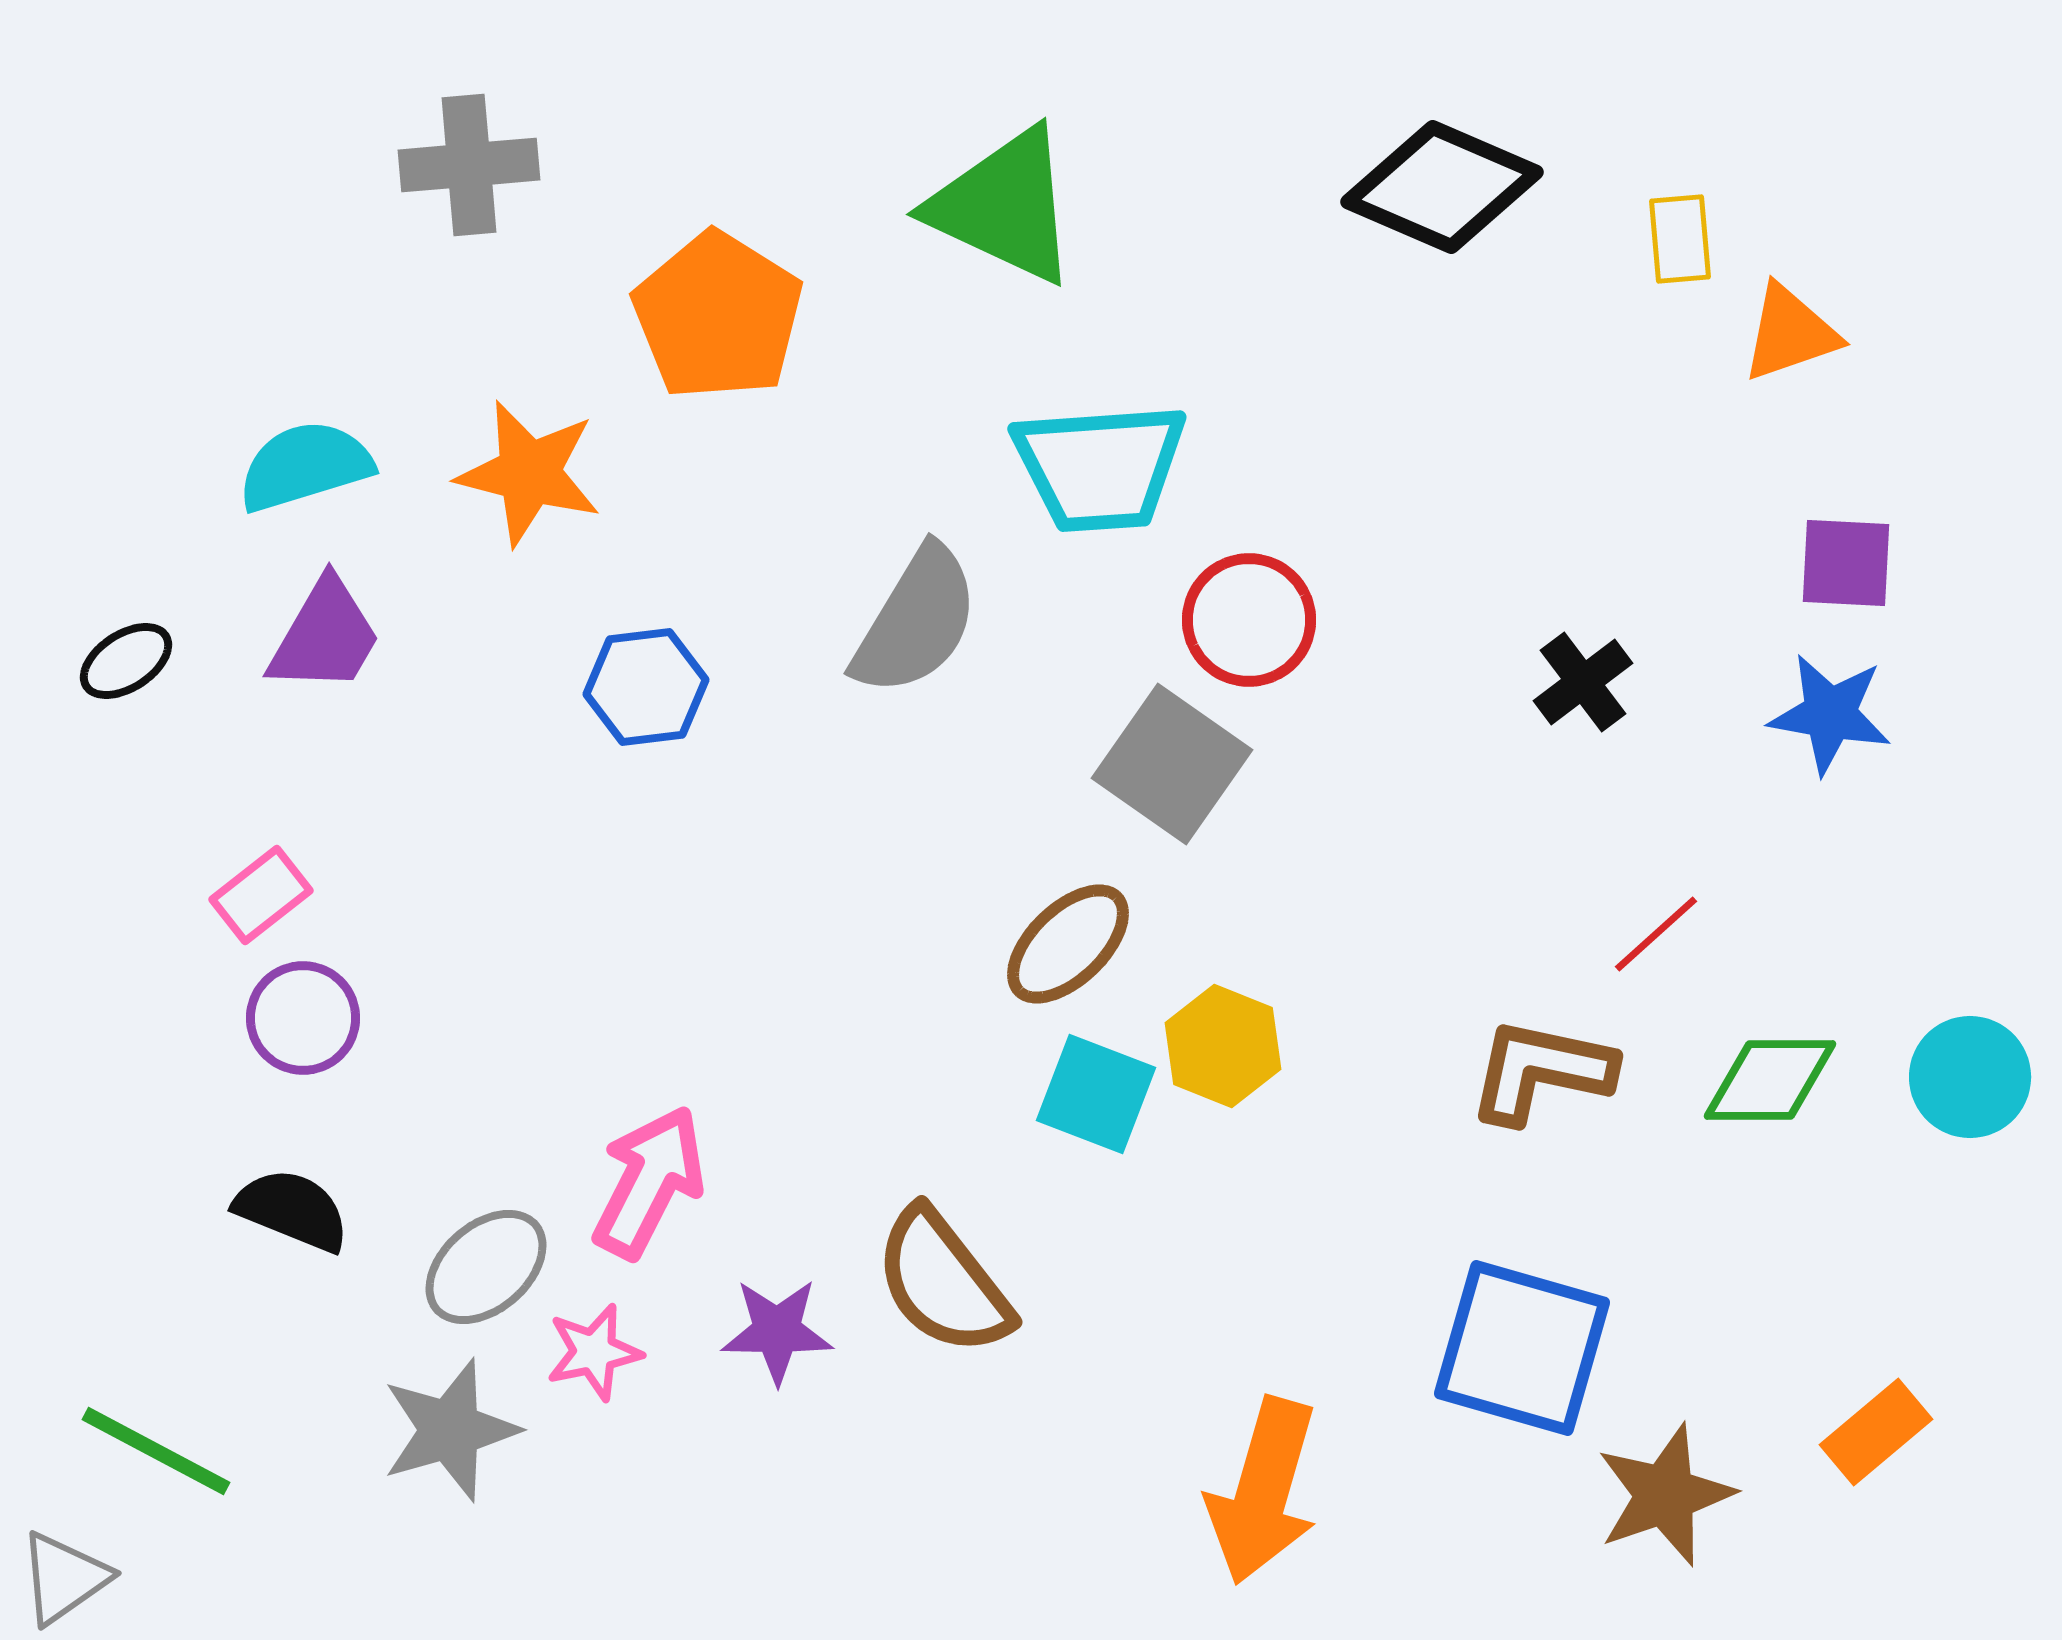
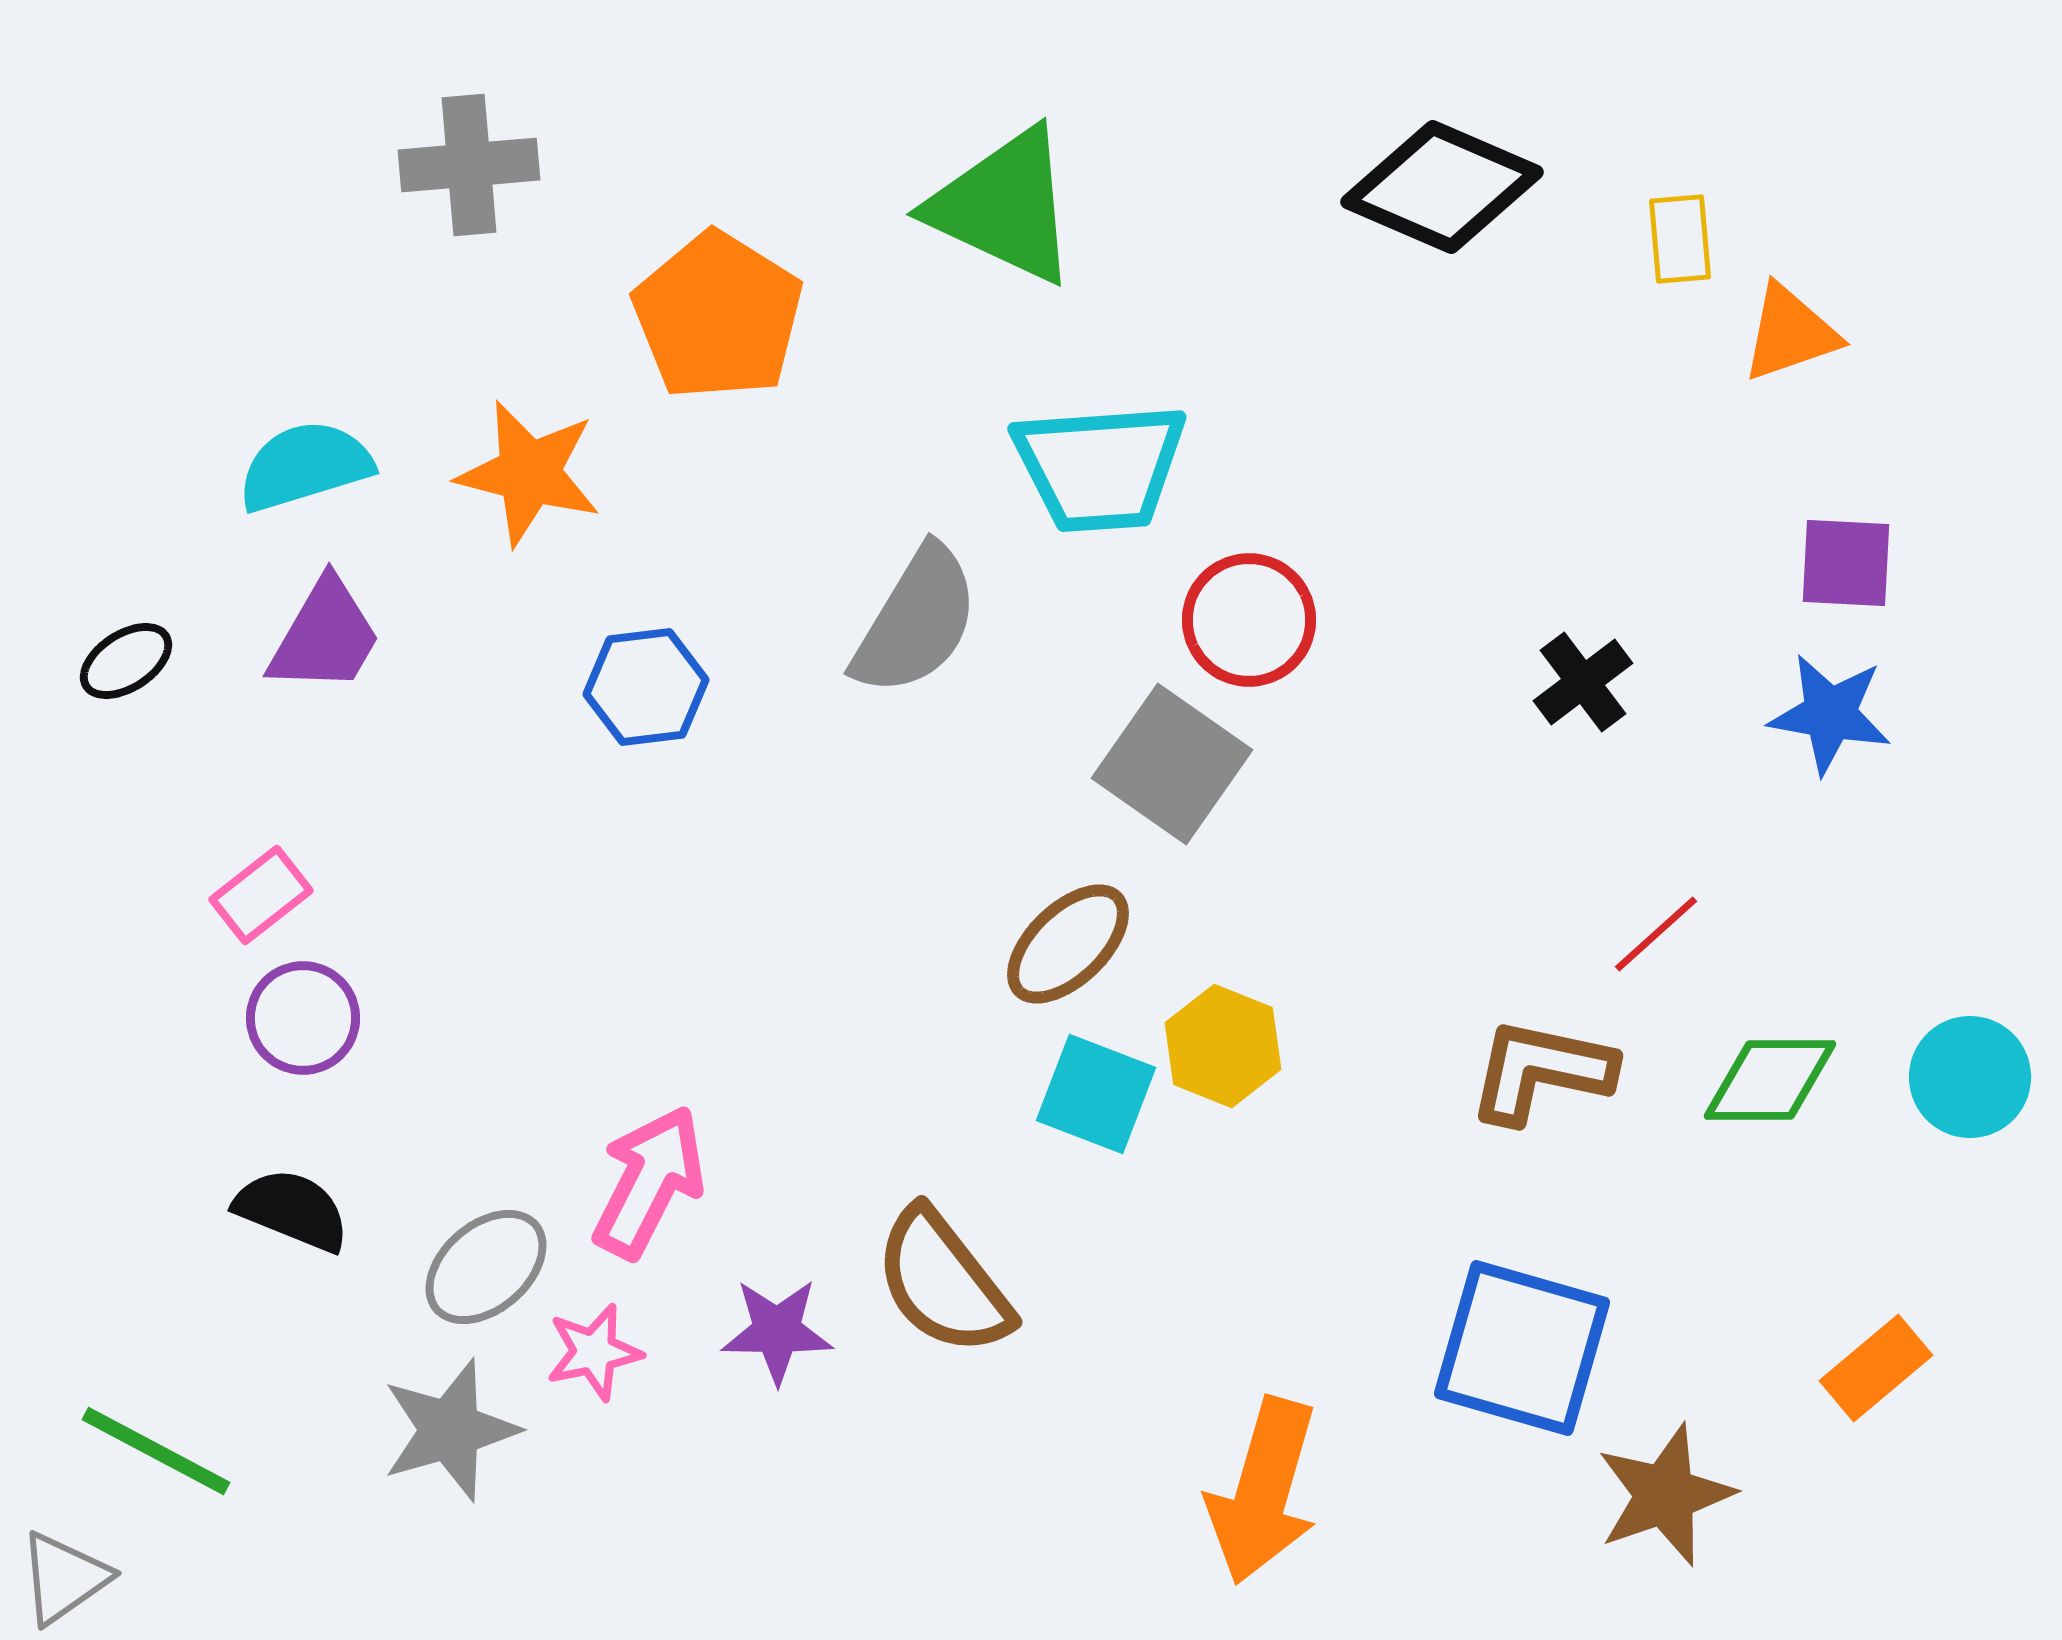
orange rectangle: moved 64 px up
